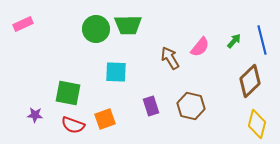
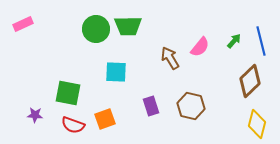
green trapezoid: moved 1 px down
blue line: moved 1 px left, 1 px down
